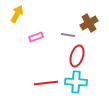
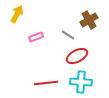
brown cross: moved 3 px up
gray line: rotated 24 degrees clockwise
red ellipse: rotated 45 degrees clockwise
cyan cross: moved 5 px right
